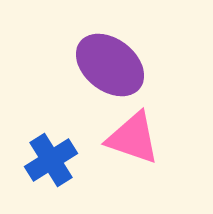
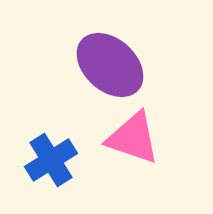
purple ellipse: rotated 4 degrees clockwise
